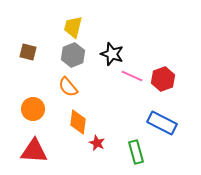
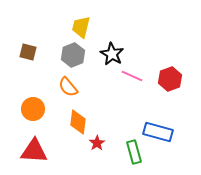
yellow trapezoid: moved 8 px right
black star: rotated 10 degrees clockwise
red hexagon: moved 7 px right
blue rectangle: moved 4 px left, 9 px down; rotated 12 degrees counterclockwise
red star: rotated 14 degrees clockwise
green rectangle: moved 2 px left
